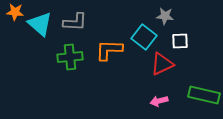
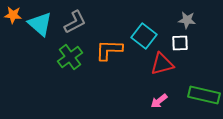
orange star: moved 2 px left, 3 px down
gray star: moved 22 px right, 4 px down
gray L-shape: rotated 30 degrees counterclockwise
cyan square: moved 1 px up
white square: moved 2 px down
green cross: rotated 30 degrees counterclockwise
red triangle: rotated 10 degrees clockwise
pink arrow: rotated 24 degrees counterclockwise
